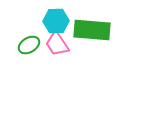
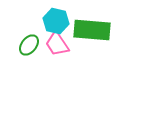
cyan hexagon: rotated 15 degrees clockwise
green ellipse: rotated 20 degrees counterclockwise
